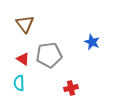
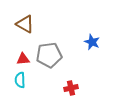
brown triangle: rotated 24 degrees counterclockwise
red triangle: rotated 40 degrees counterclockwise
cyan semicircle: moved 1 px right, 3 px up
